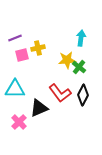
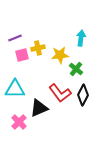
yellow star: moved 7 px left, 5 px up
green cross: moved 3 px left, 2 px down
